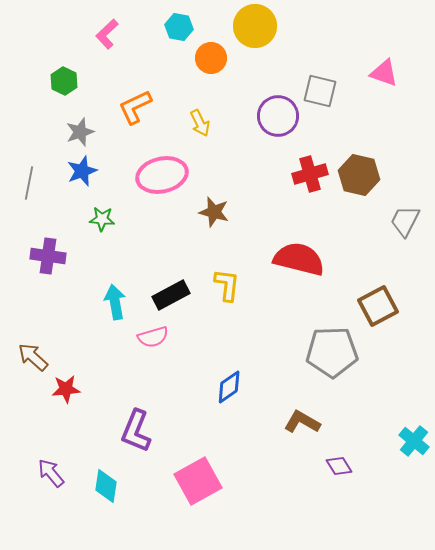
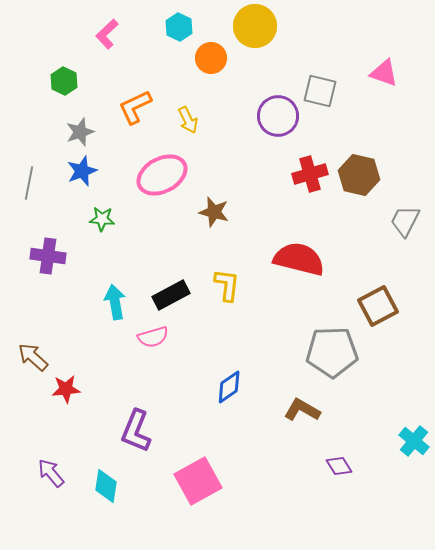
cyan hexagon: rotated 16 degrees clockwise
yellow arrow: moved 12 px left, 3 px up
pink ellipse: rotated 15 degrees counterclockwise
brown L-shape: moved 12 px up
